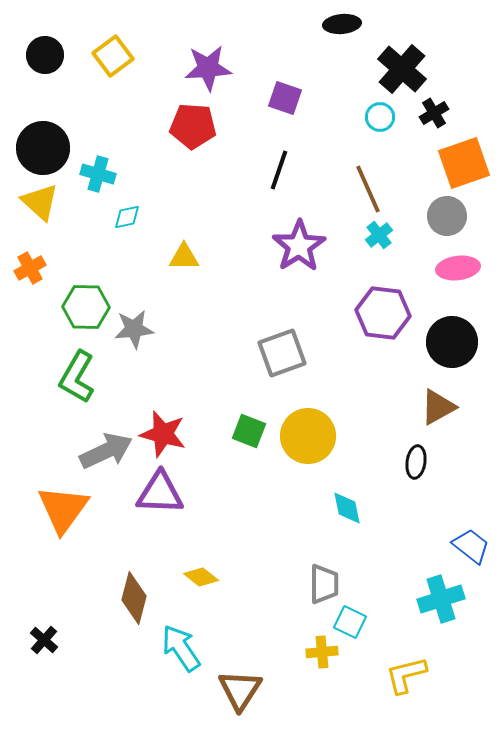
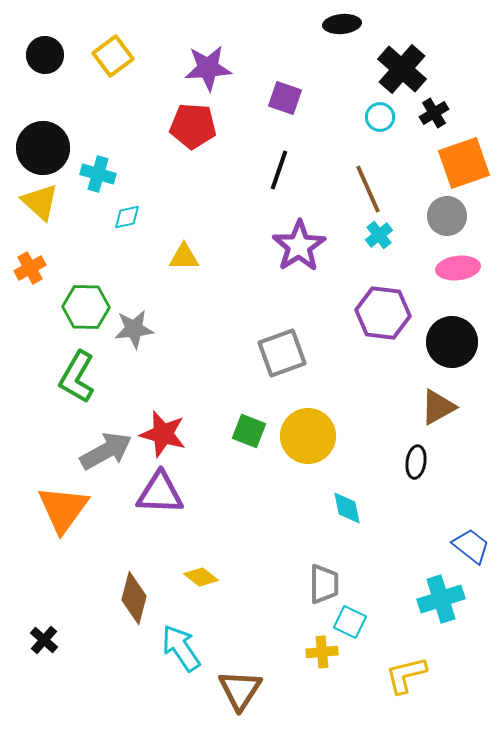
gray arrow at (106, 451): rotated 4 degrees counterclockwise
